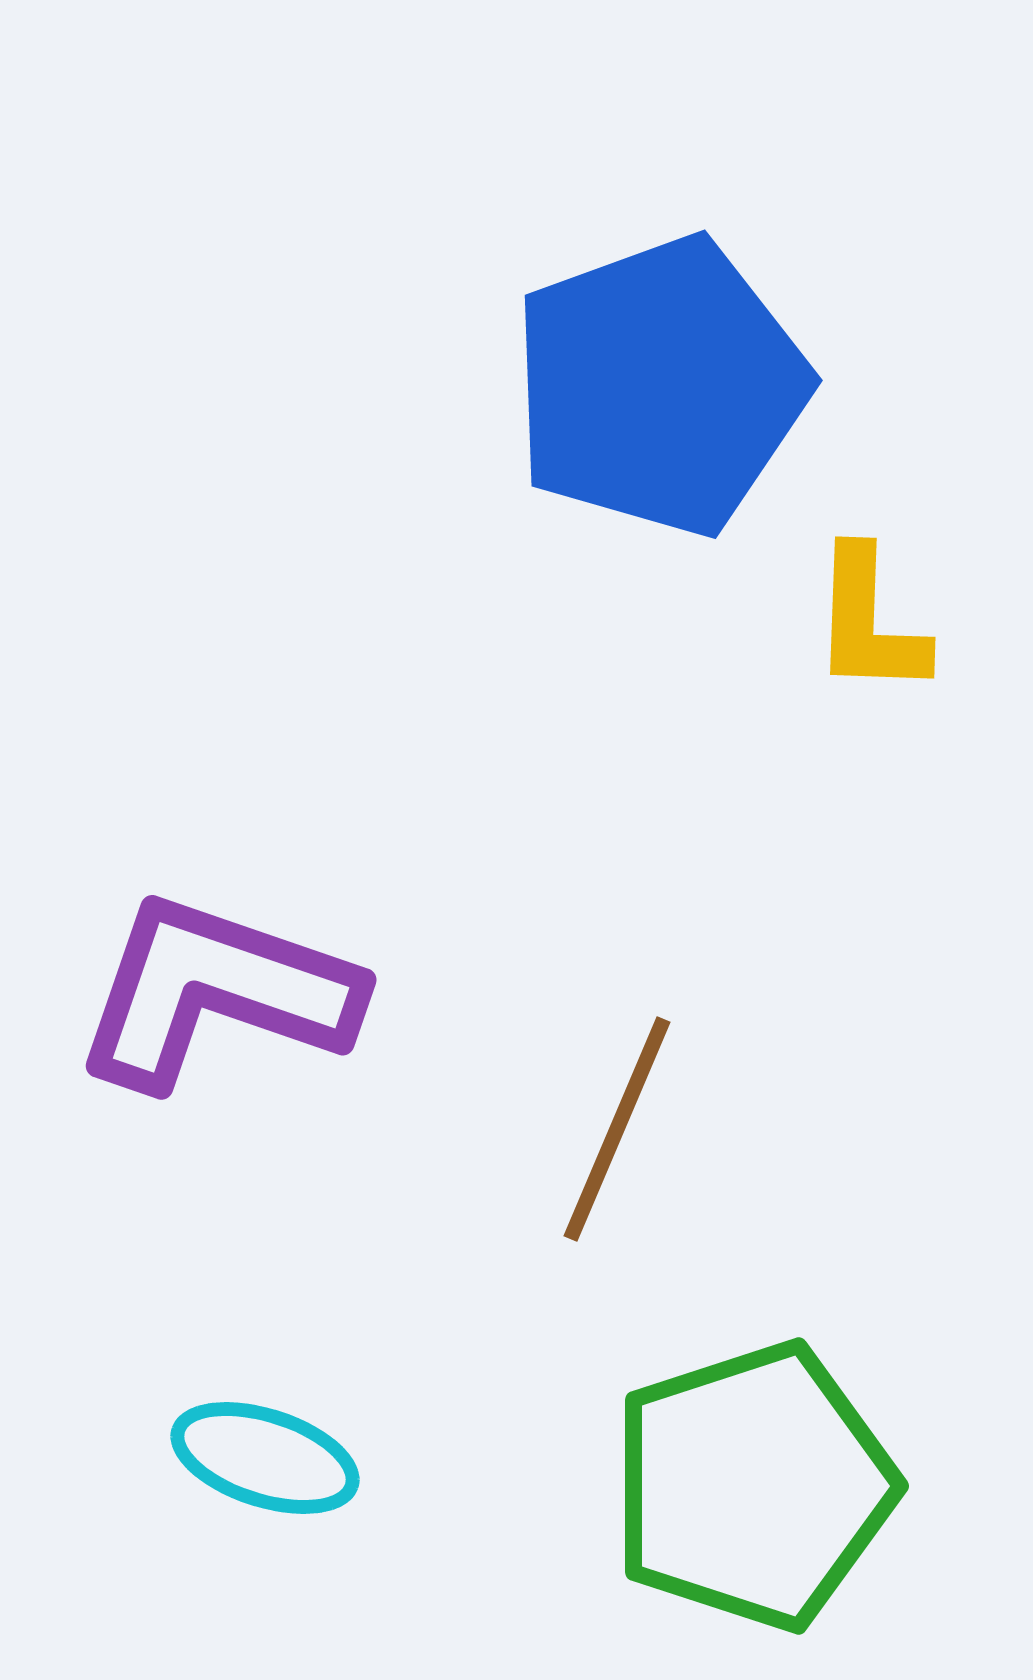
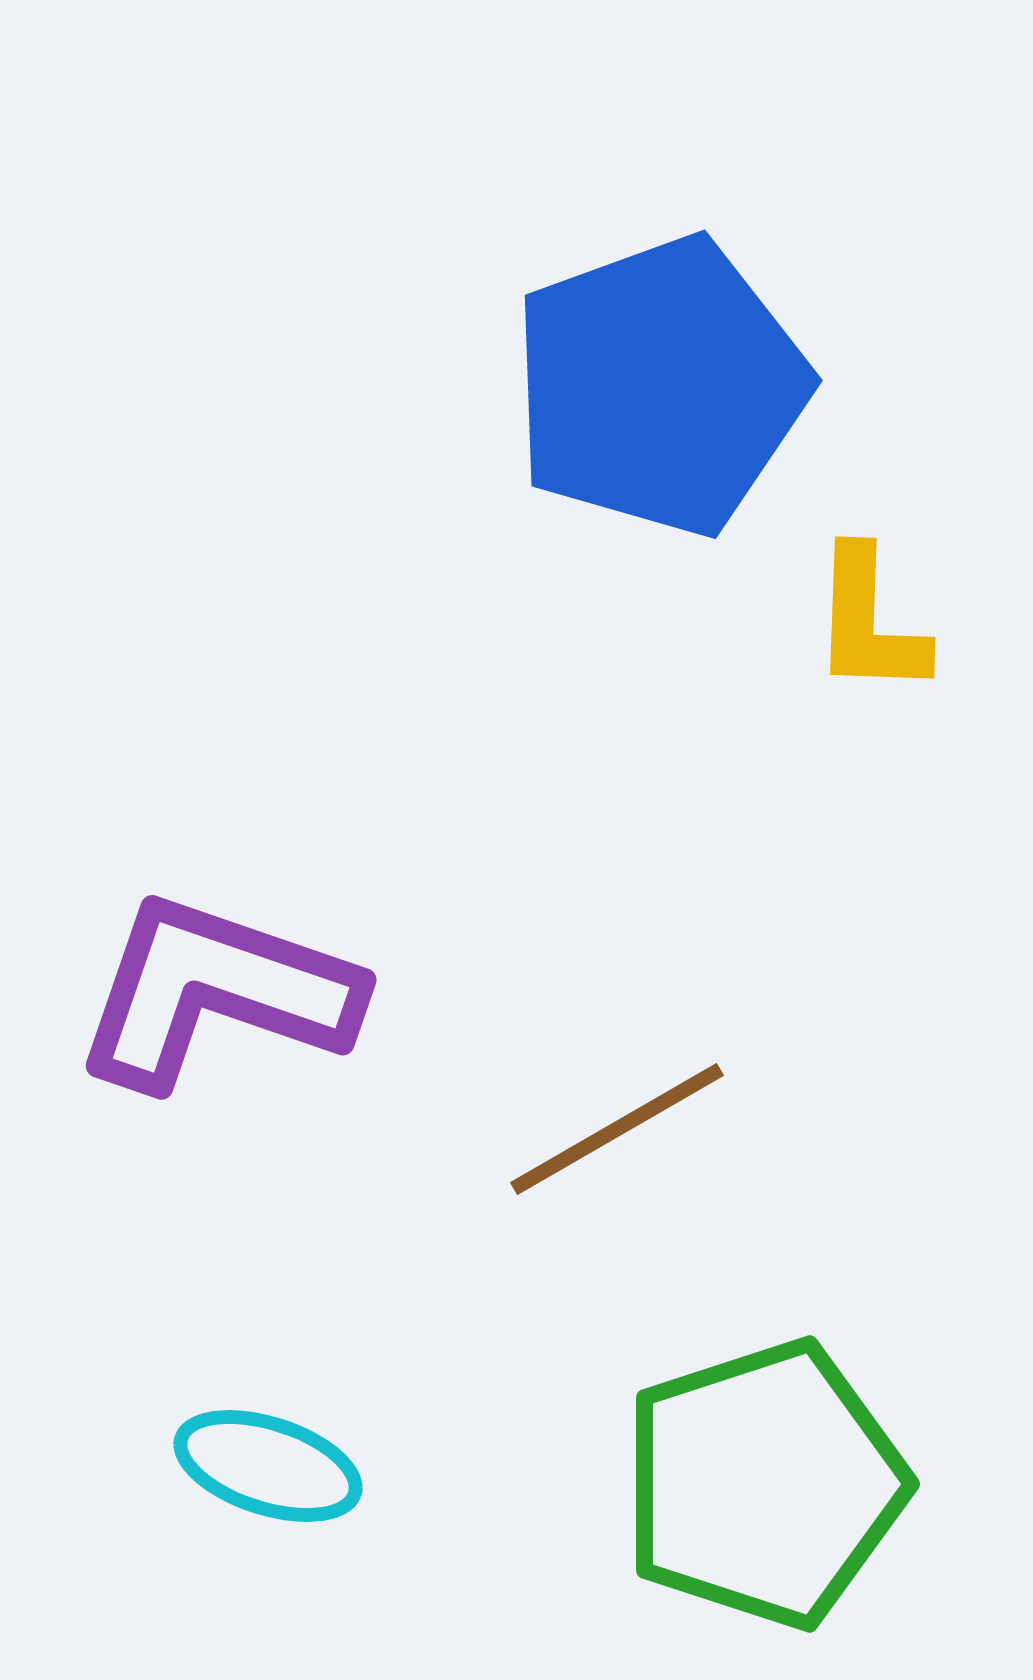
brown line: rotated 37 degrees clockwise
cyan ellipse: moved 3 px right, 8 px down
green pentagon: moved 11 px right, 2 px up
